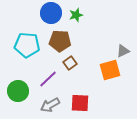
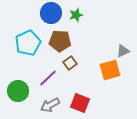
cyan pentagon: moved 1 px right, 2 px up; rotated 30 degrees counterclockwise
purple line: moved 1 px up
red square: rotated 18 degrees clockwise
